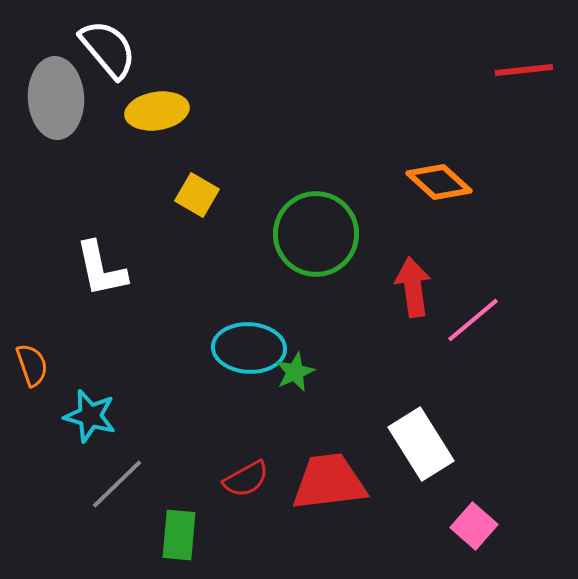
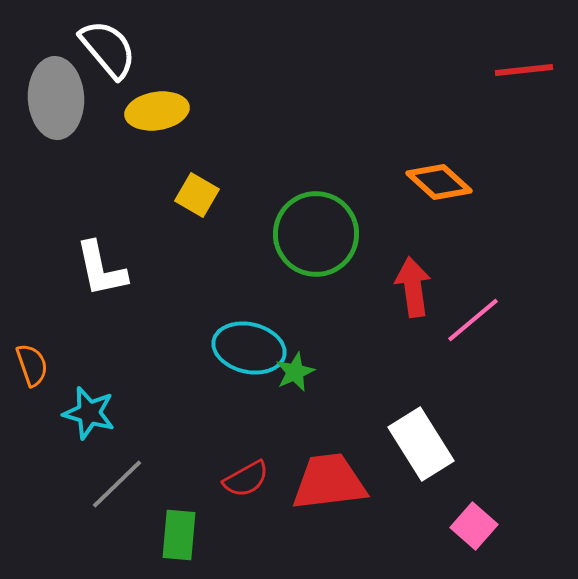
cyan ellipse: rotated 10 degrees clockwise
cyan star: moved 1 px left, 3 px up
